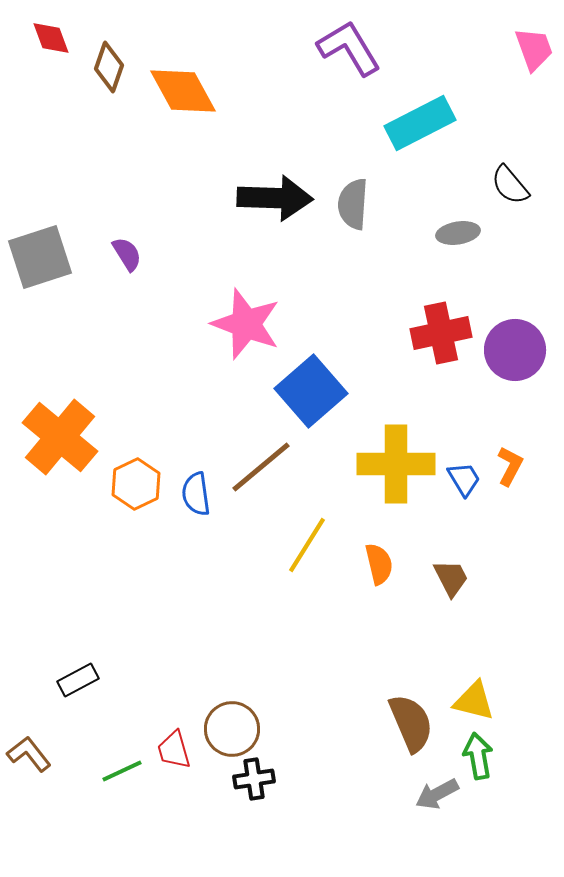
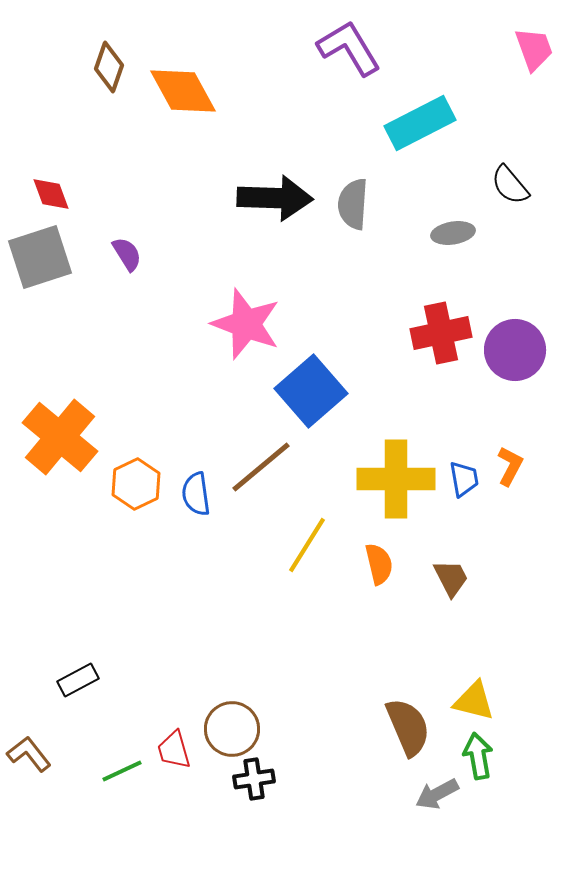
red diamond: moved 156 px down
gray ellipse: moved 5 px left
yellow cross: moved 15 px down
blue trapezoid: rotated 21 degrees clockwise
brown semicircle: moved 3 px left, 4 px down
